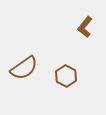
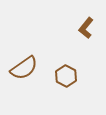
brown L-shape: moved 1 px right, 1 px down
